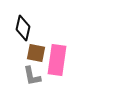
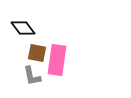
black diamond: rotated 50 degrees counterclockwise
brown square: moved 1 px right
